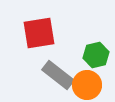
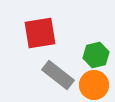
red square: moved 1 px right
orange circle: moved 7 px right
